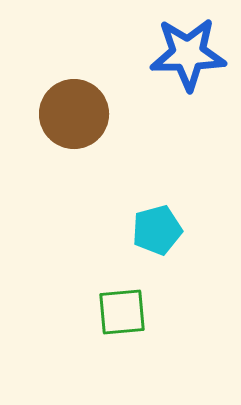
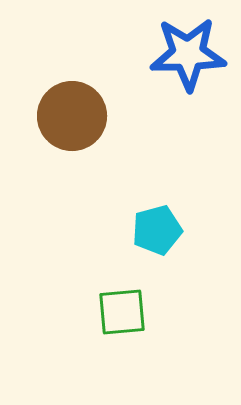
brown circle: moved 2 px left, 2 px down
